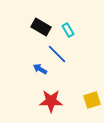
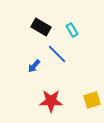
cyan rectangle: moved 4 px right
blue arrow: moved 6 px left, 3 px up; rotated 80 degrees counterclockwise
